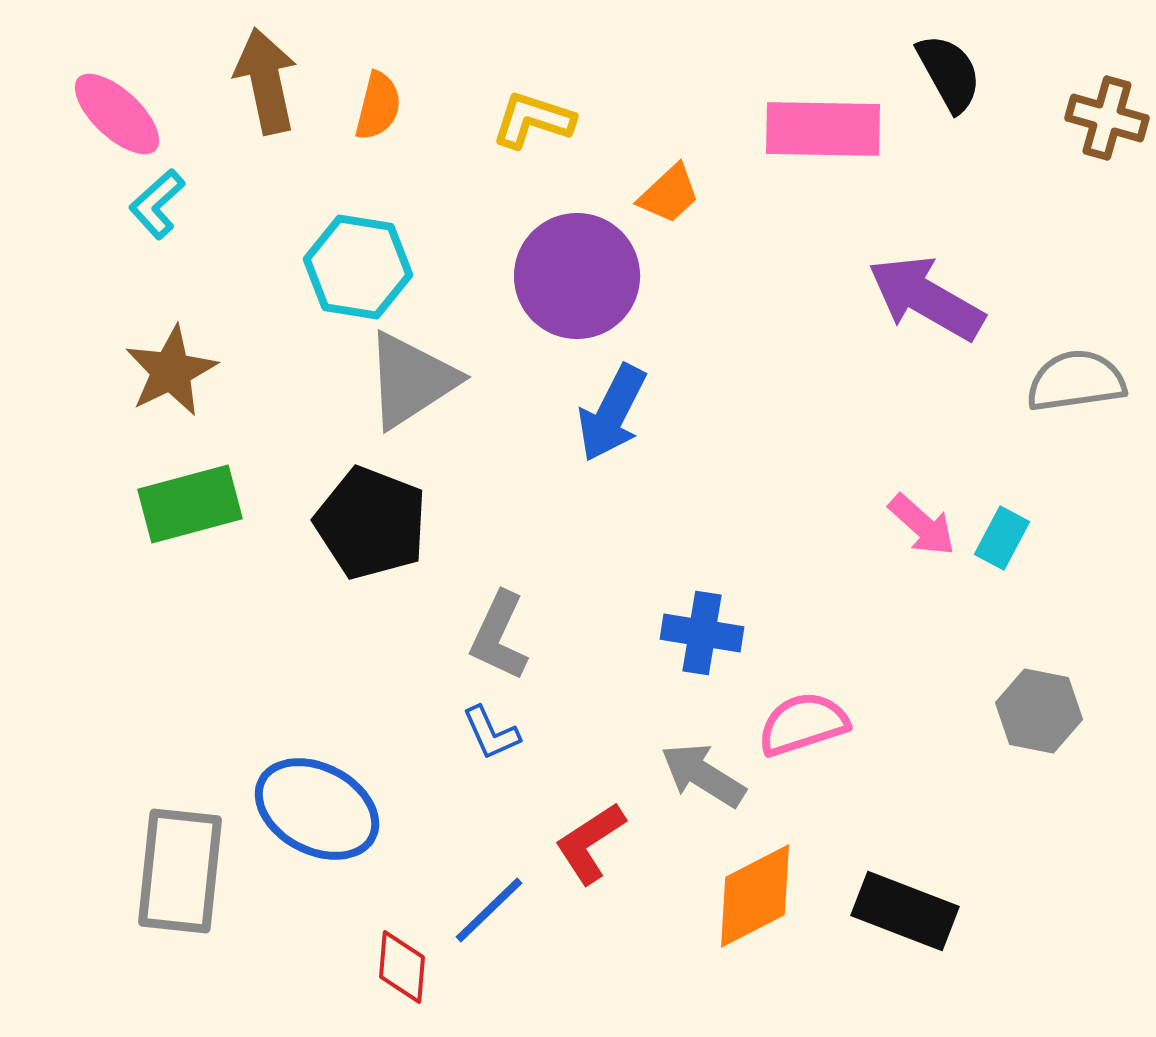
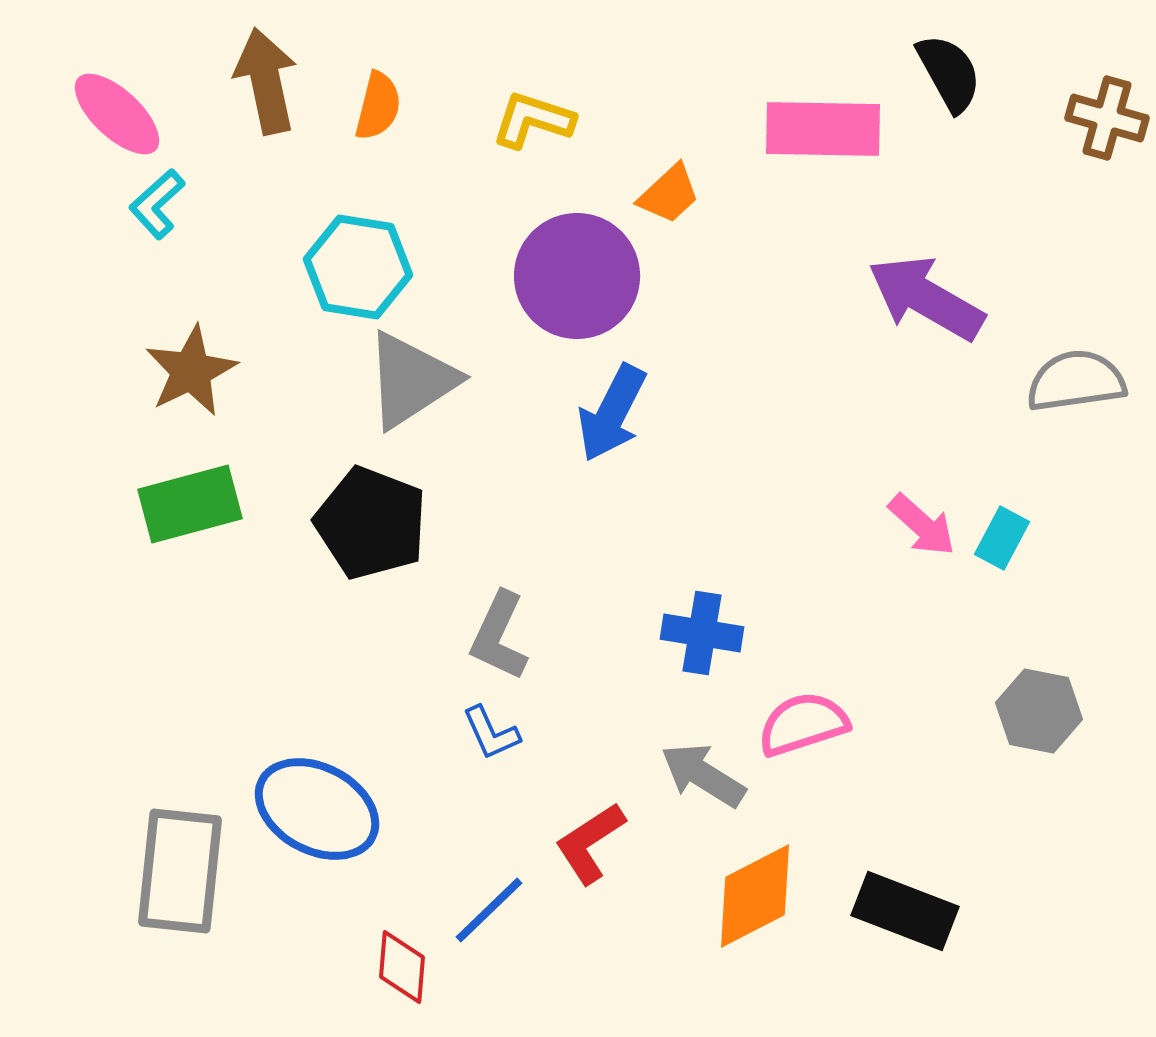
brown star: moved 20 px right
